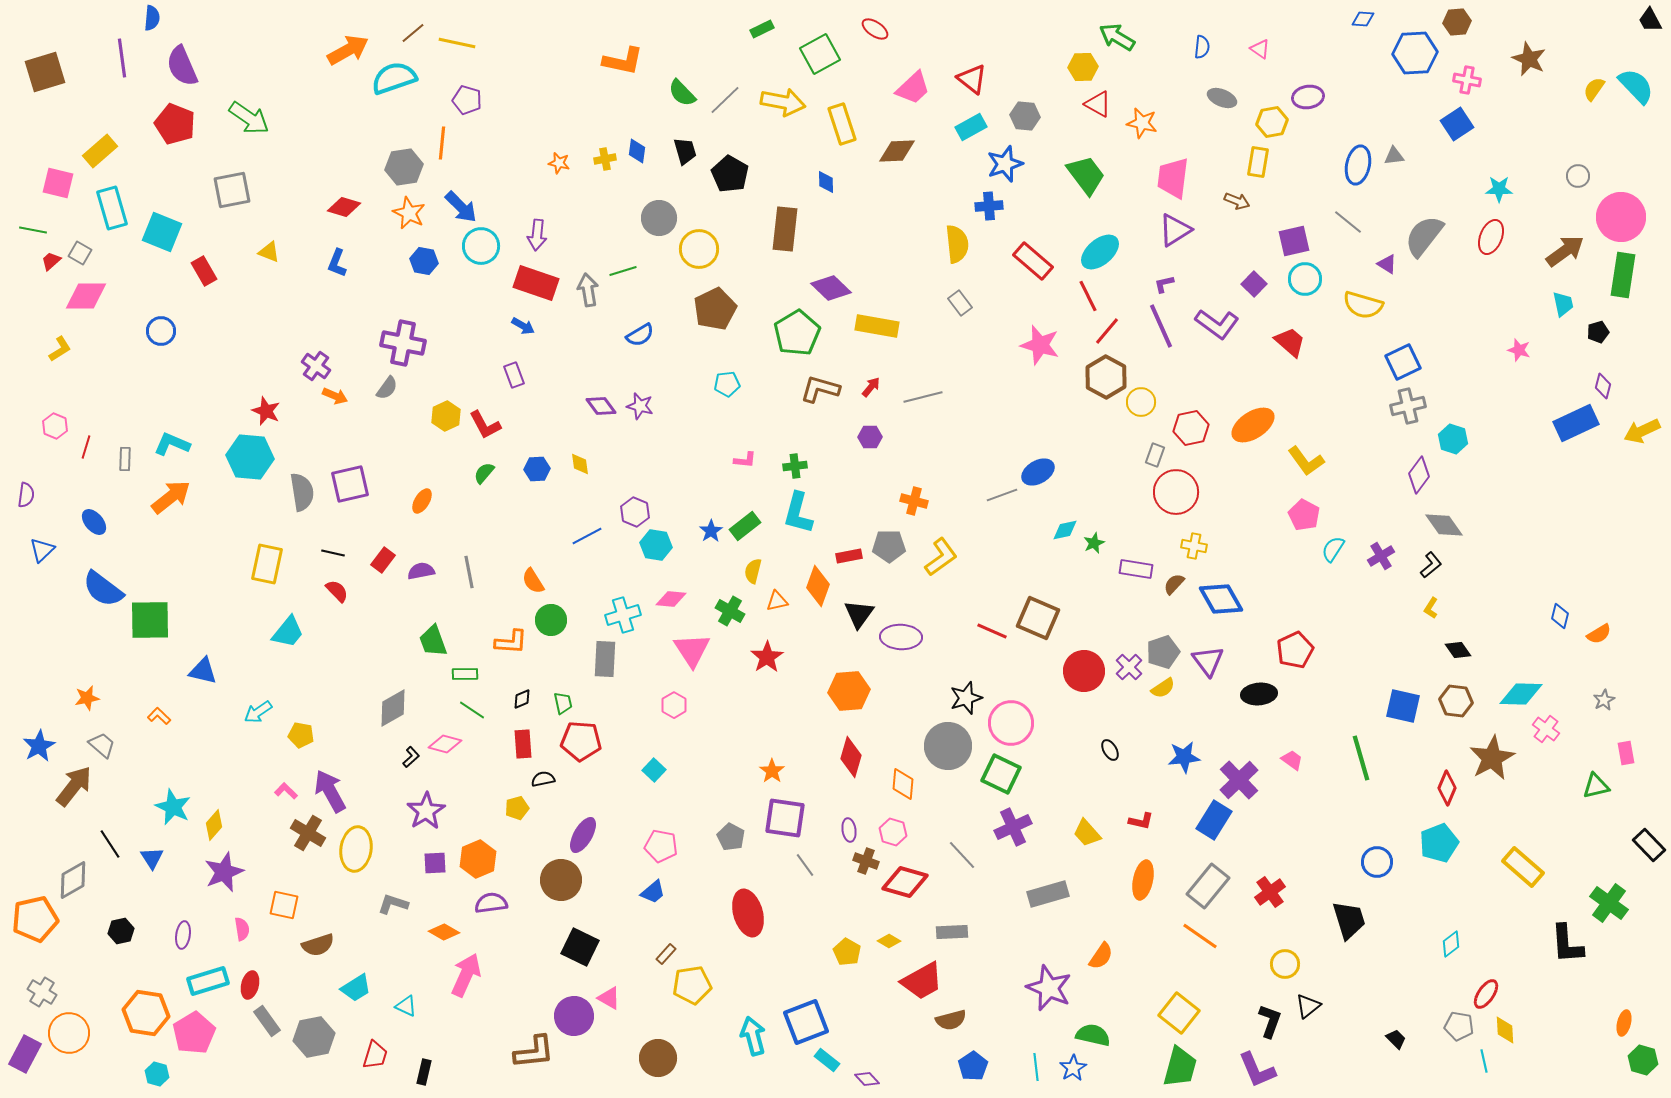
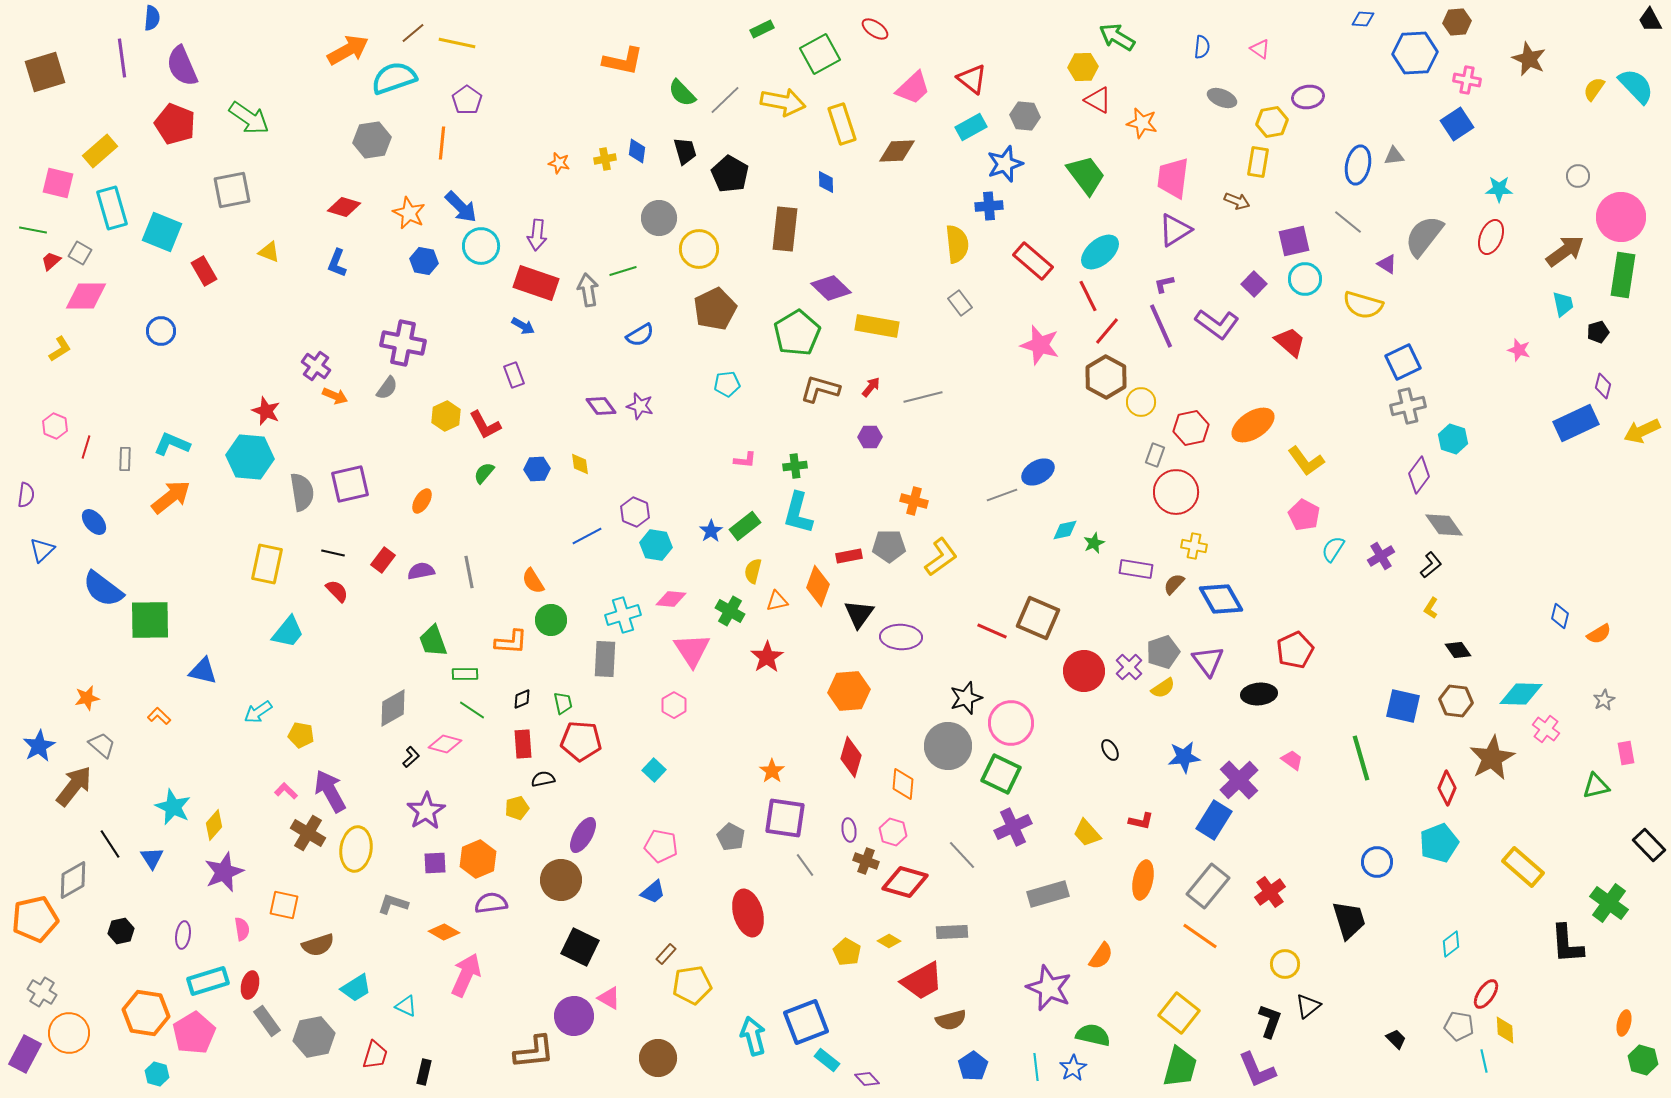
purple pentagon at (467, 100): rotated 20 degrees clockwise
red triangle at (1098, 104): moved 4 px up
gray hexagon at (404, 167): moved 32 px left, 27 px up
